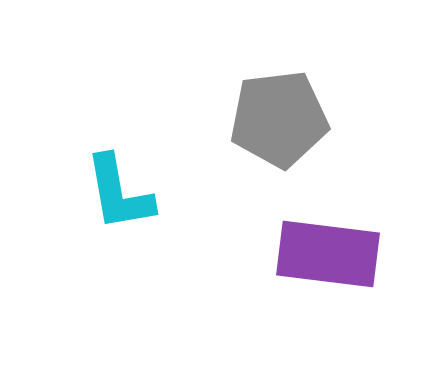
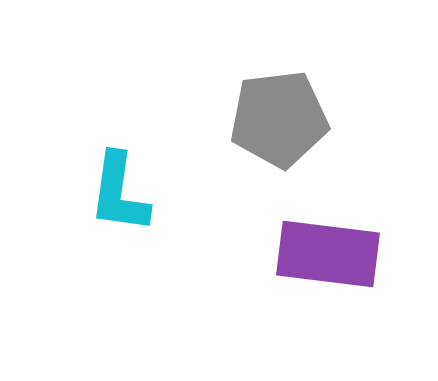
cyan L-shape: rotated 18 degrees clockwise
